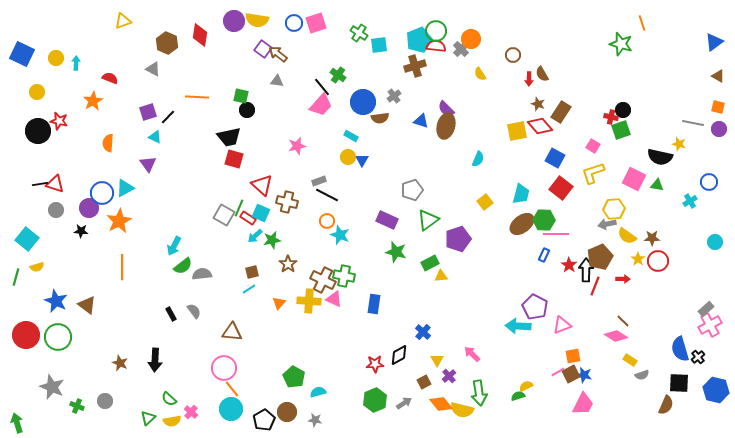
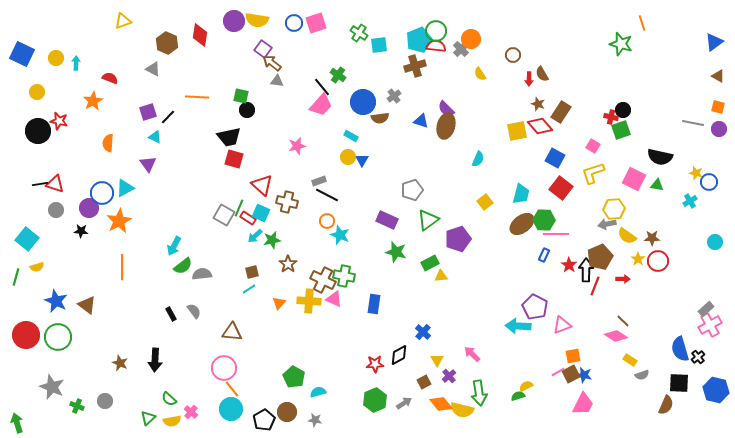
brown arrow at (278, 54): moved 6 px left, 9 px down
yellow star at (679, 144): moved 17 px right, 29 px down
